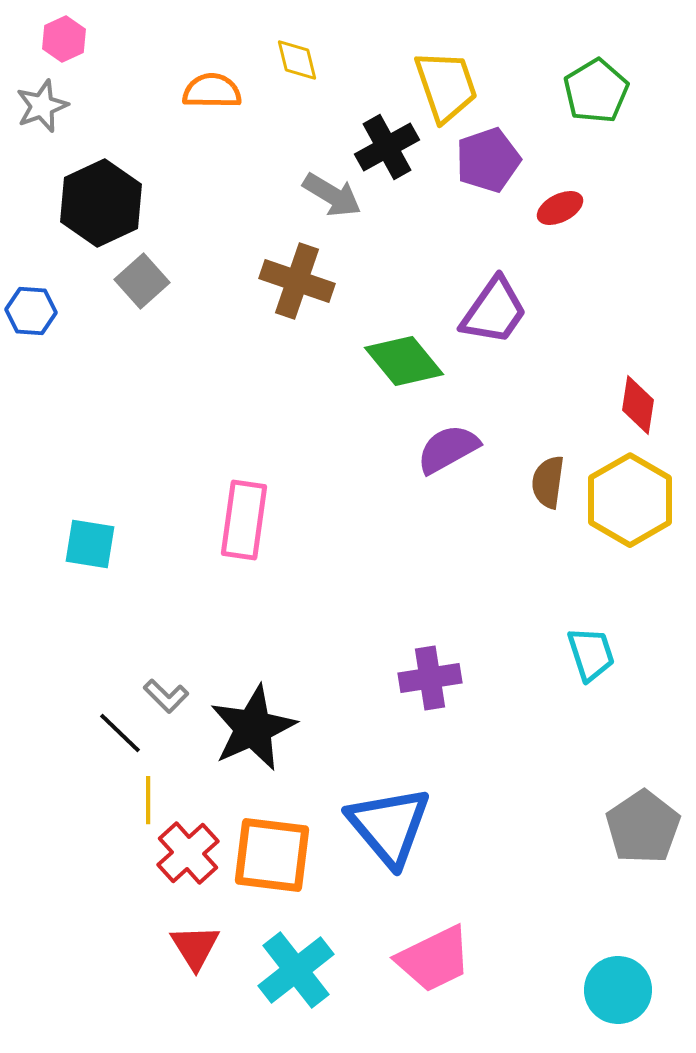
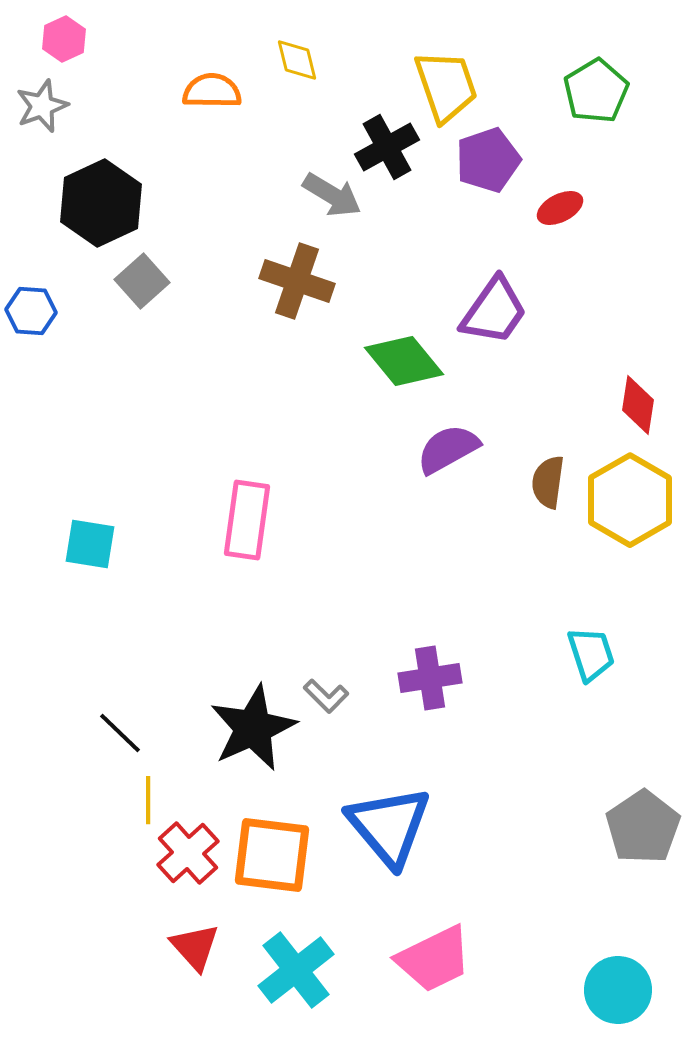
pink rectangle: moved 3 px right
gray L-shape: moved 160 px right
red triangle: rotated 10 degrees counterclockwise
